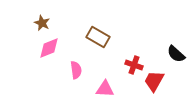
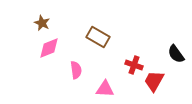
black semicircle: rotated 12 degrees clockwise
